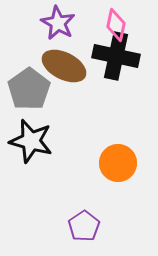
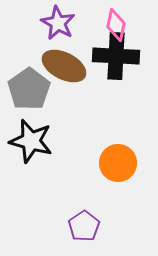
black cross: rotated 9 degrees counterclockwise
